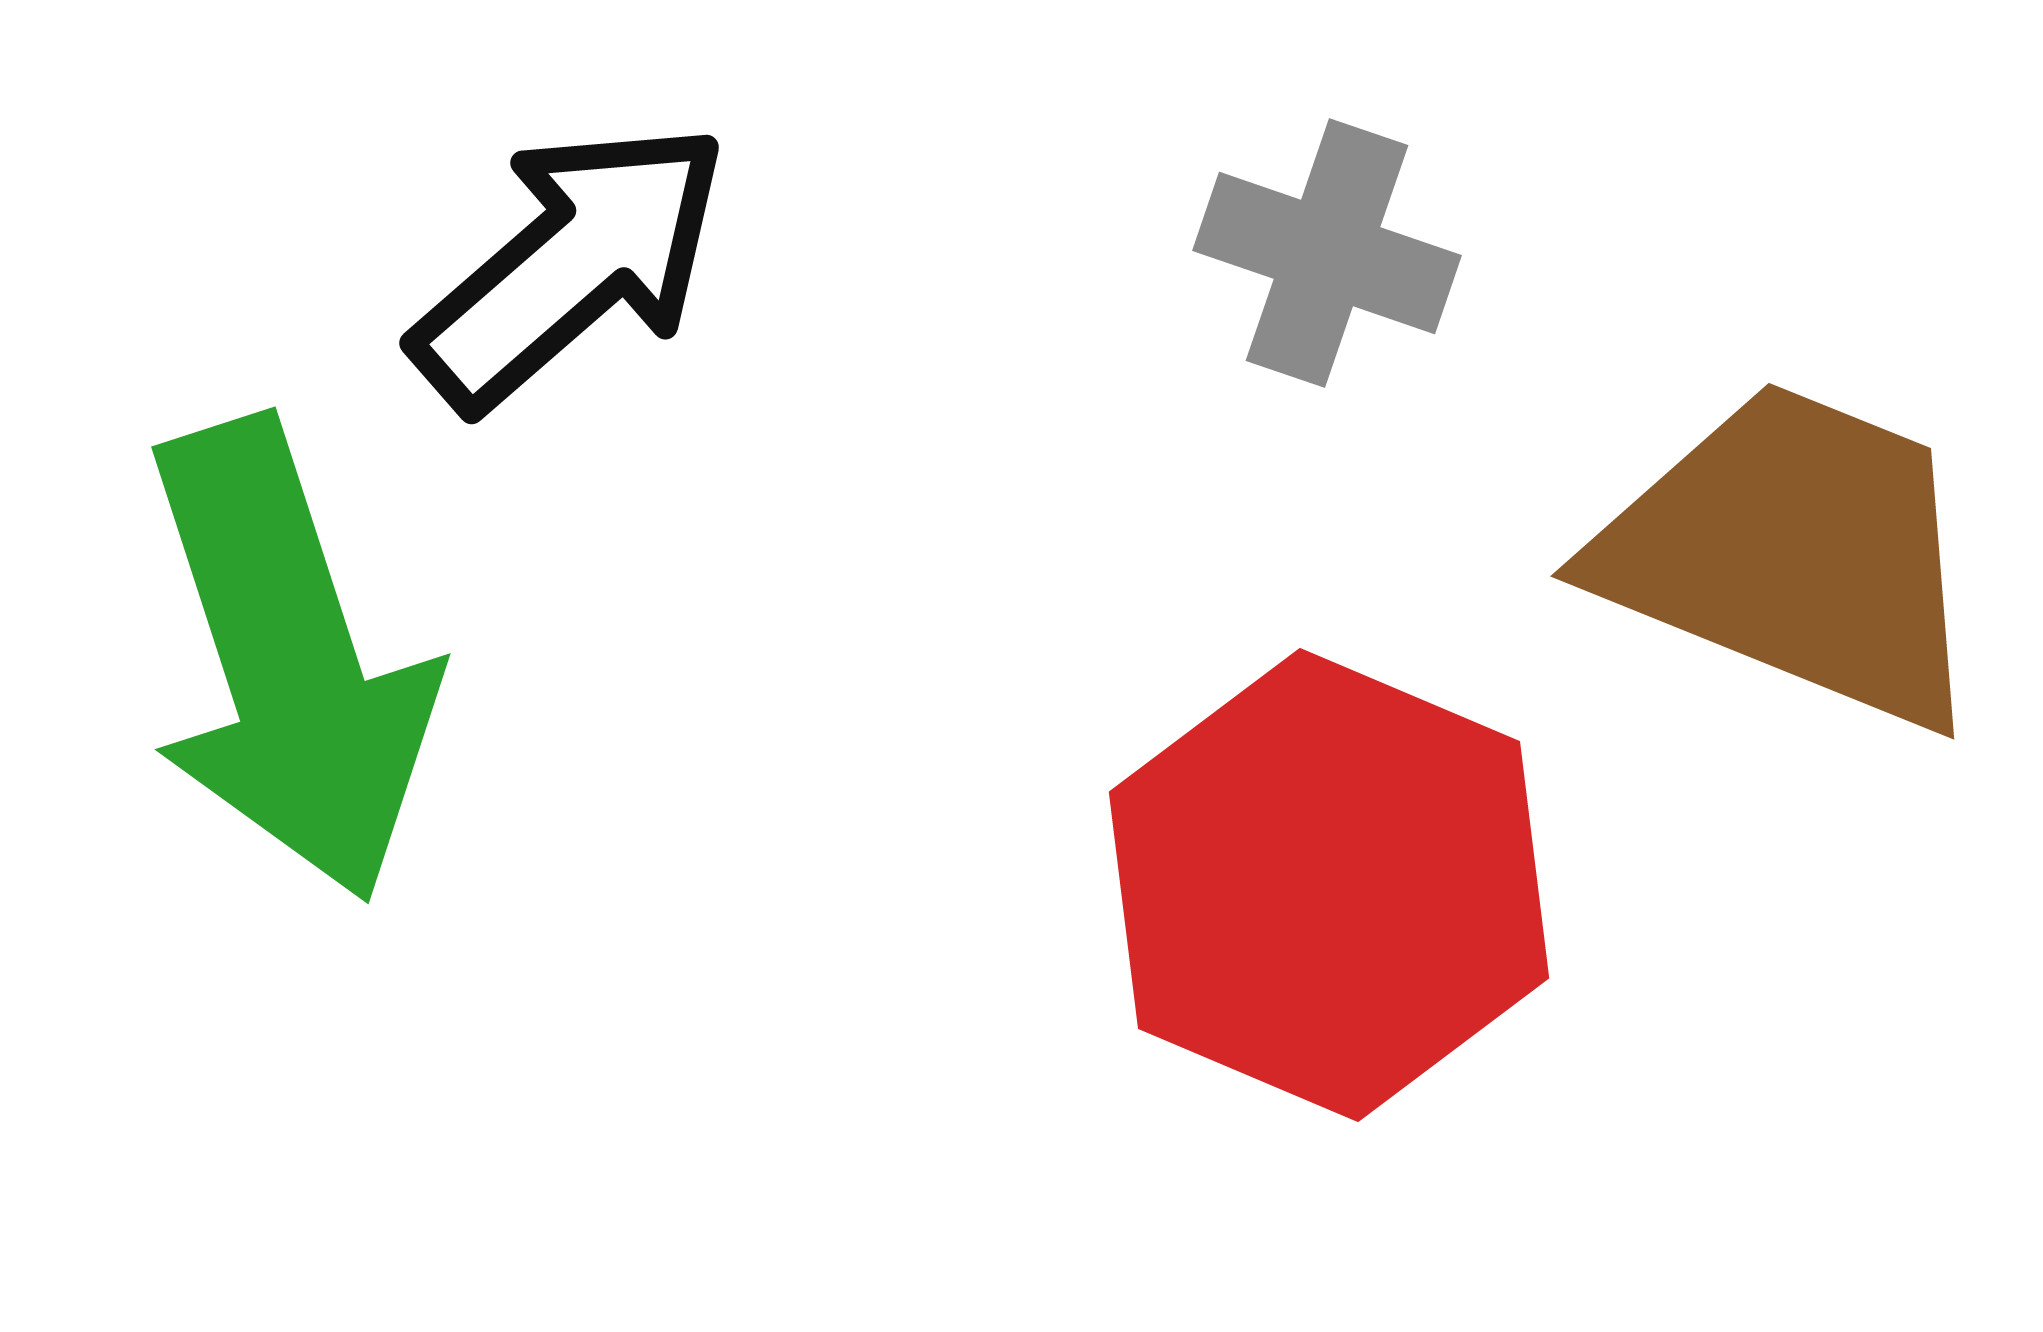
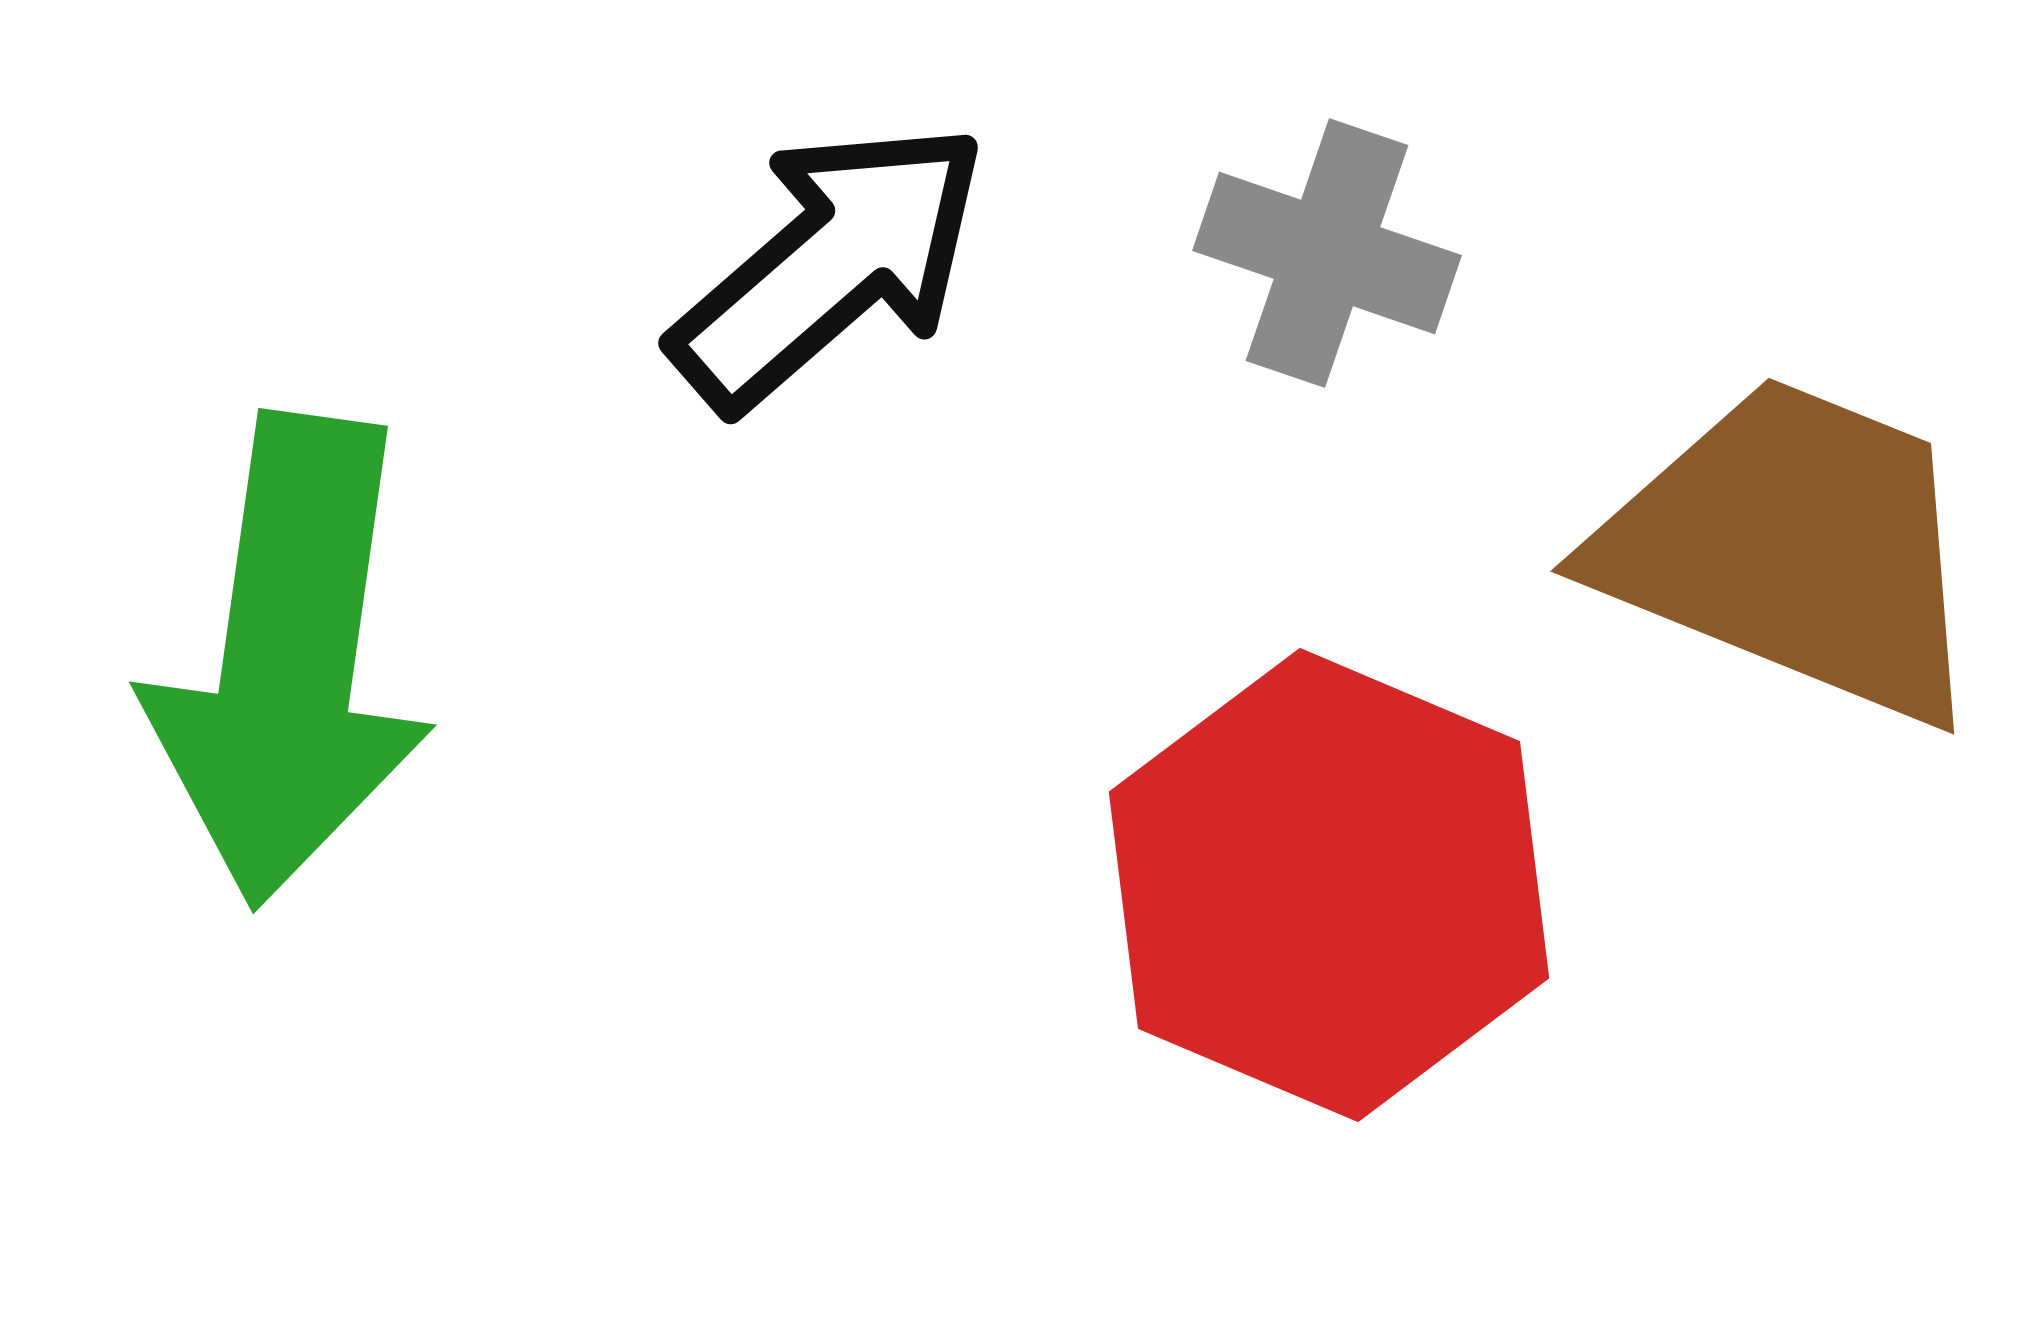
black arrow: moved 259 px right
brown trapezoid: moved 5 px up
green arrow: rotated 26 degrees clockwise
